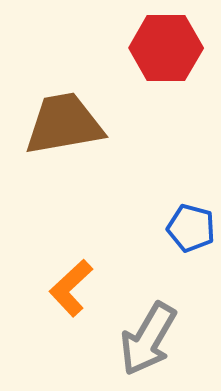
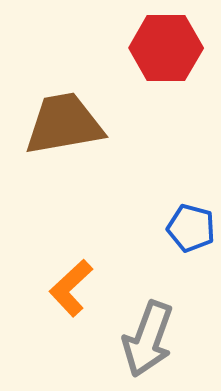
gray arrow: rotated 10 degrees counterclockwise
